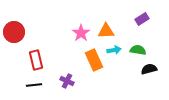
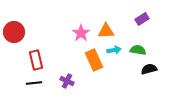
black line: moved 2 px up
